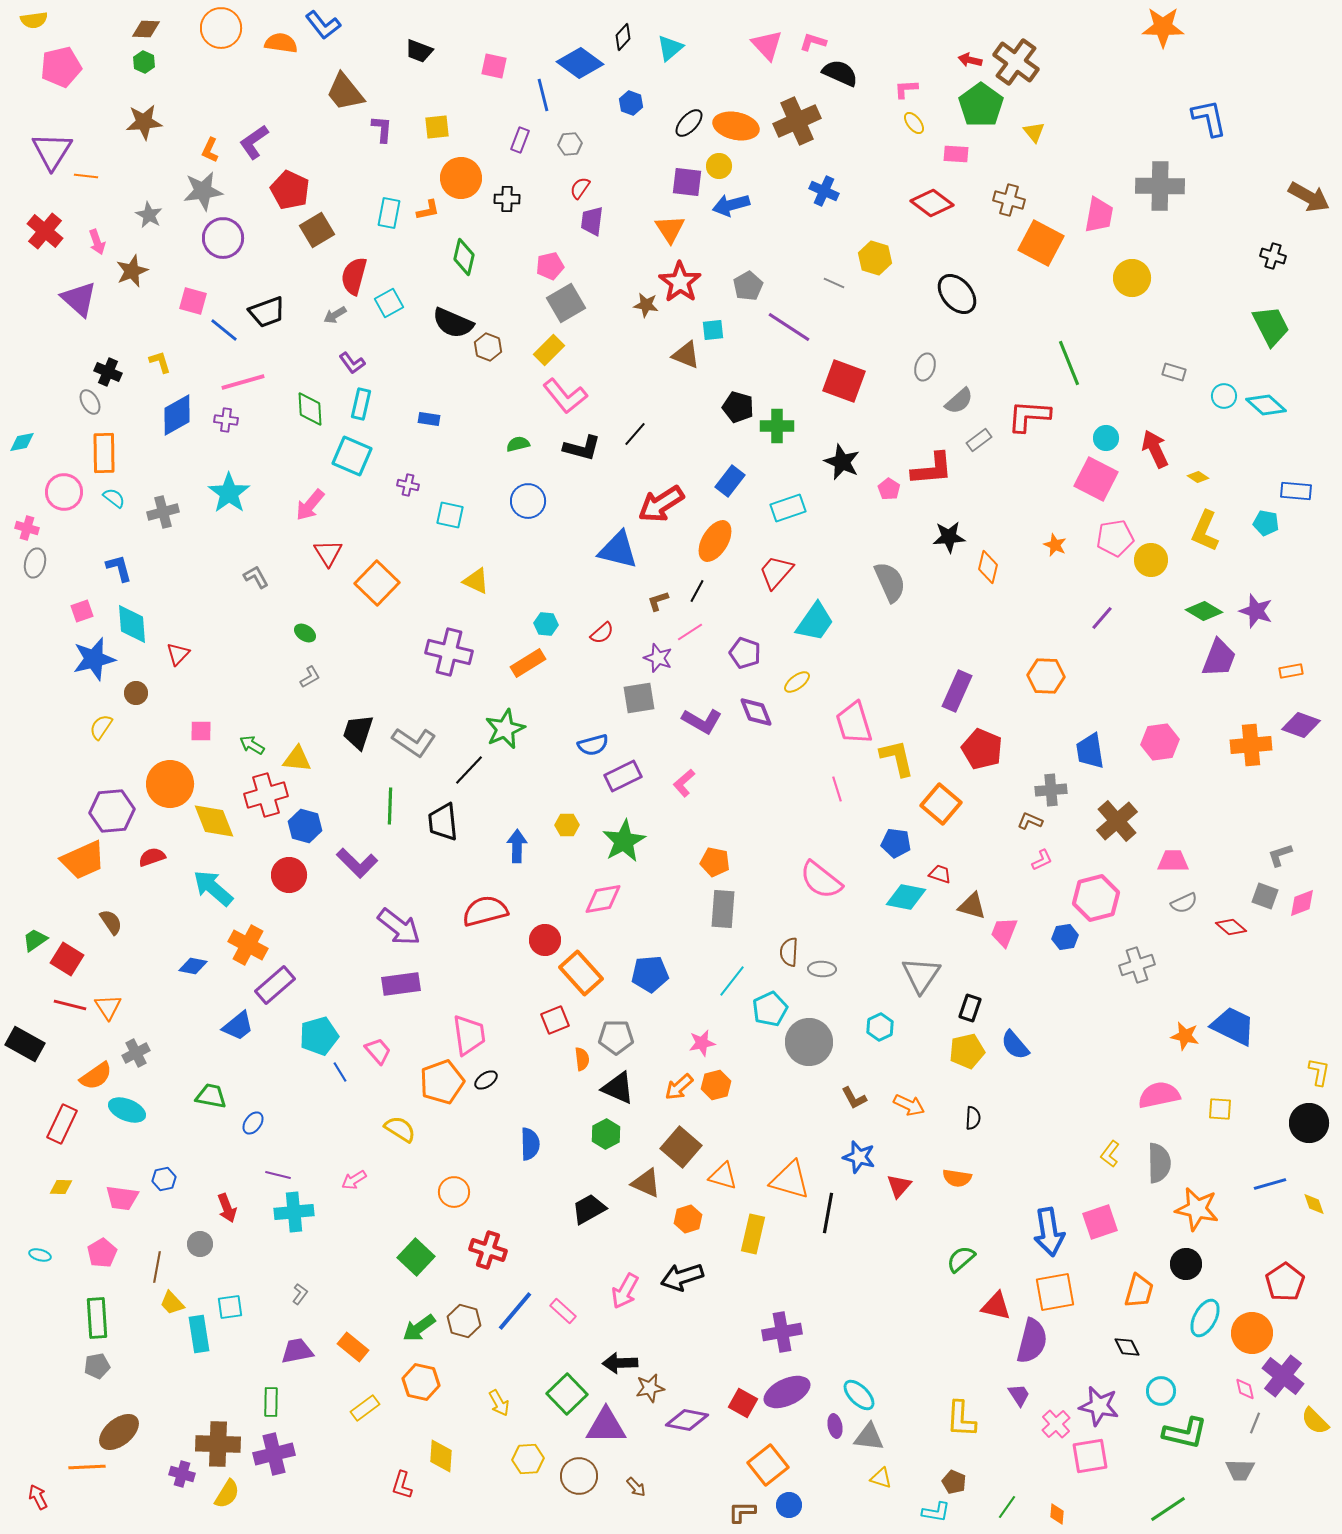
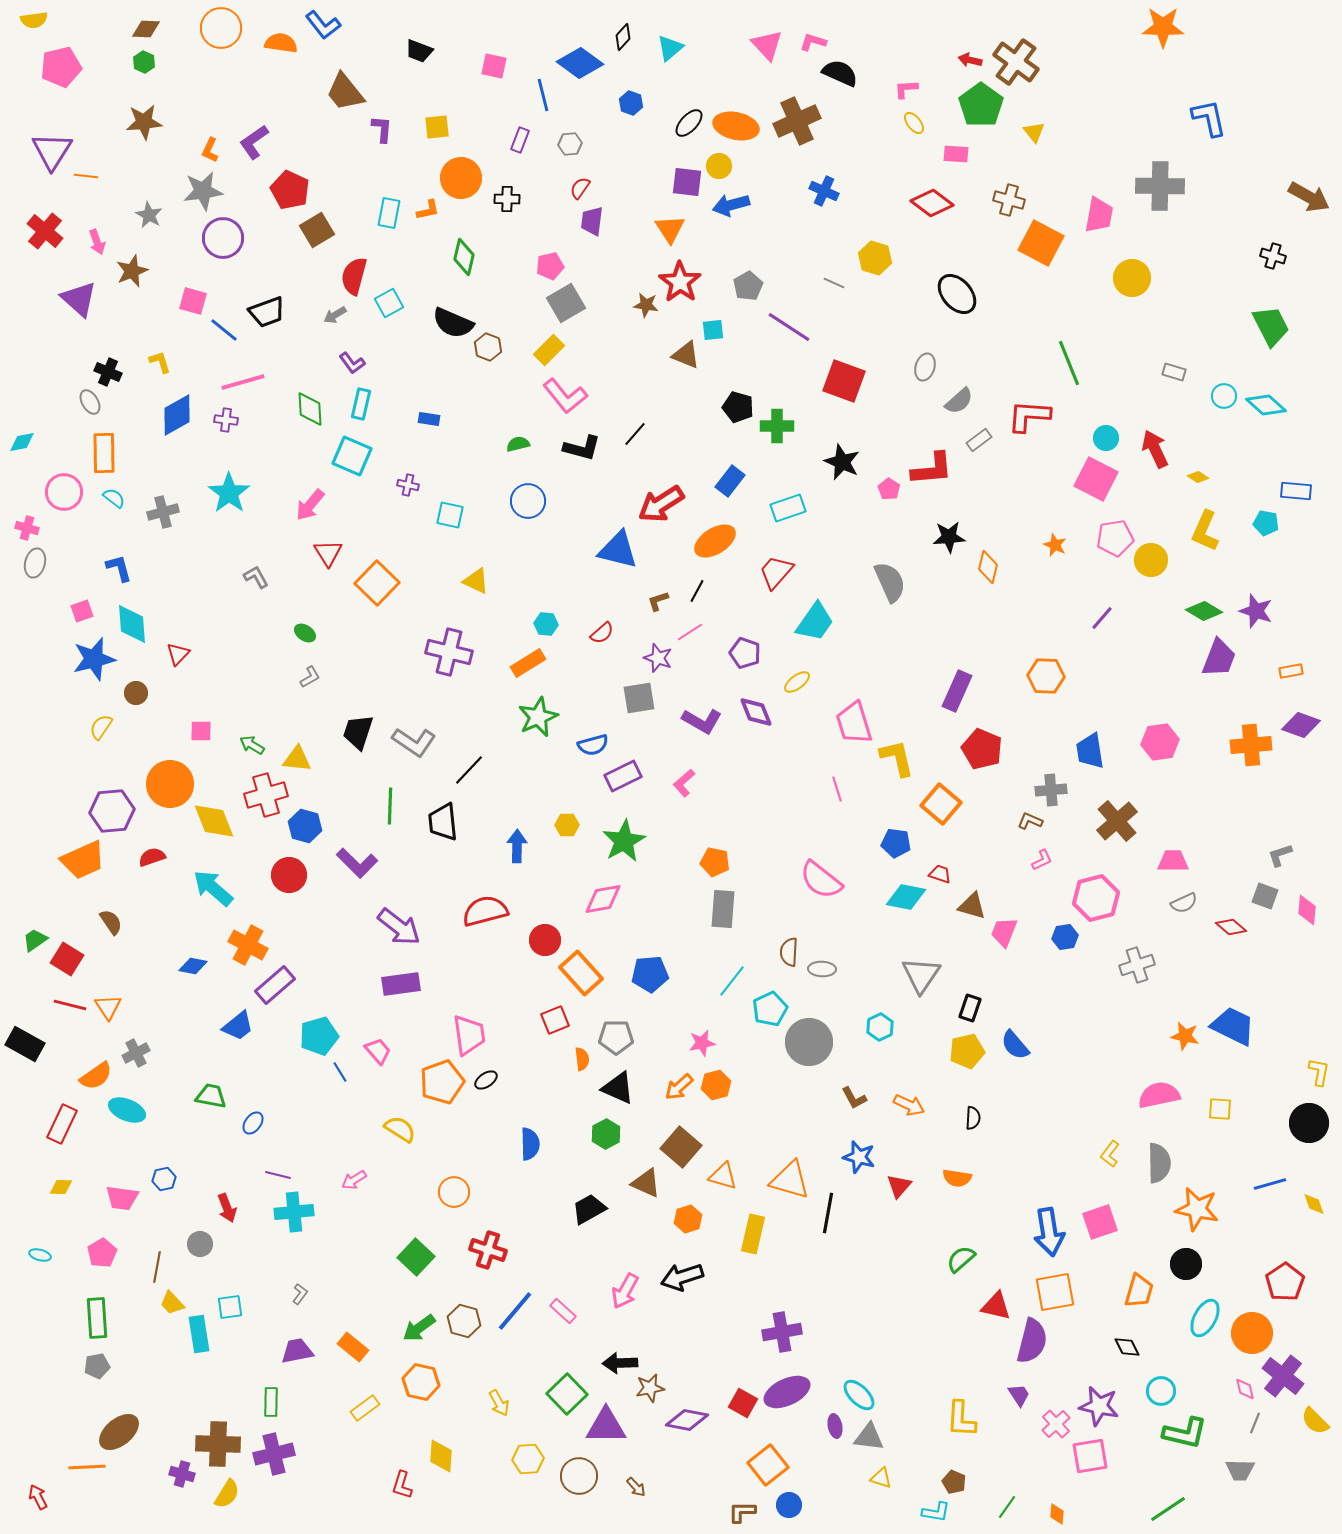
orange ellipse at (715, 541): rotated 27 degrees clockwise
green star at (505, 729): moved 33 px right, 12 px up
pink diamond at (1302, 903): moved 5 px right, 7 px down; rotated 64 degrees counterclockwise
